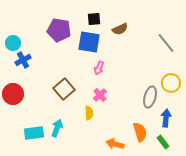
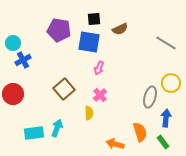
gray line: rotated 20 degrees counterclockwise
